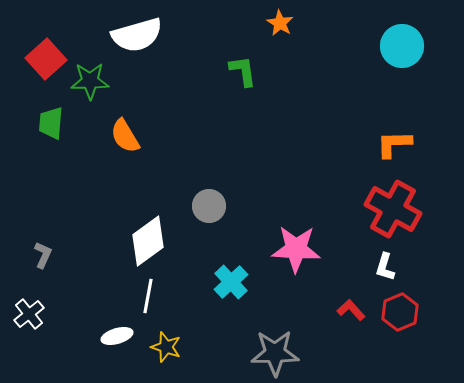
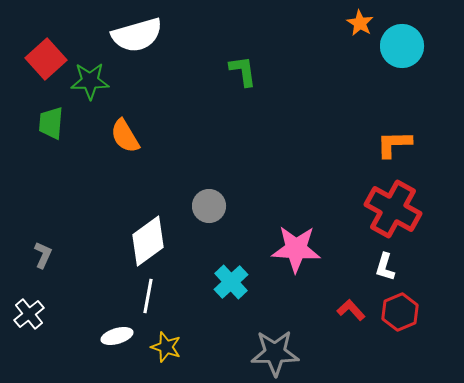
orange star: moved 80 px right
